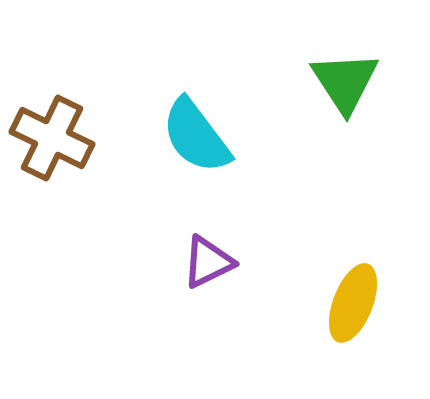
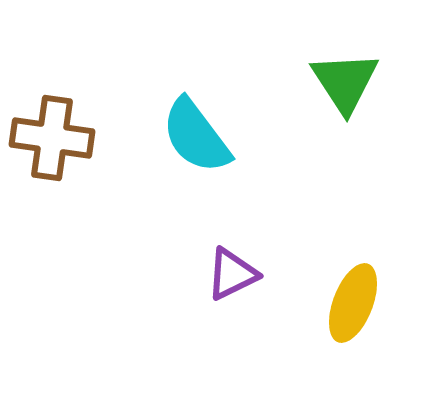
brown cross: rotated 18 degrees counterclockwise
purple triangle: moved 24 px right, 12 px down
